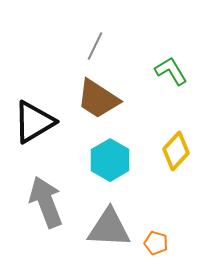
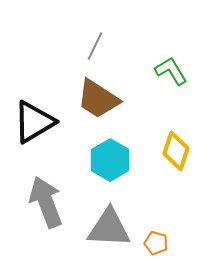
yellow diamond: rotated 24 degrees counterclockwise
